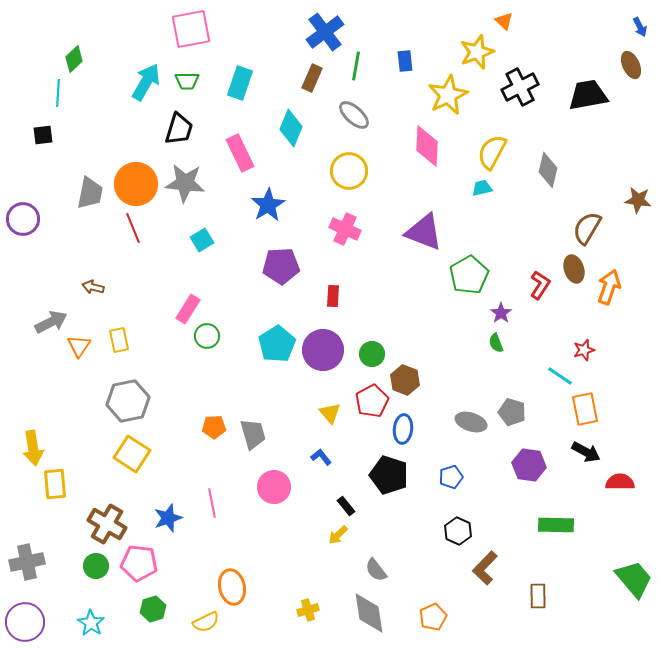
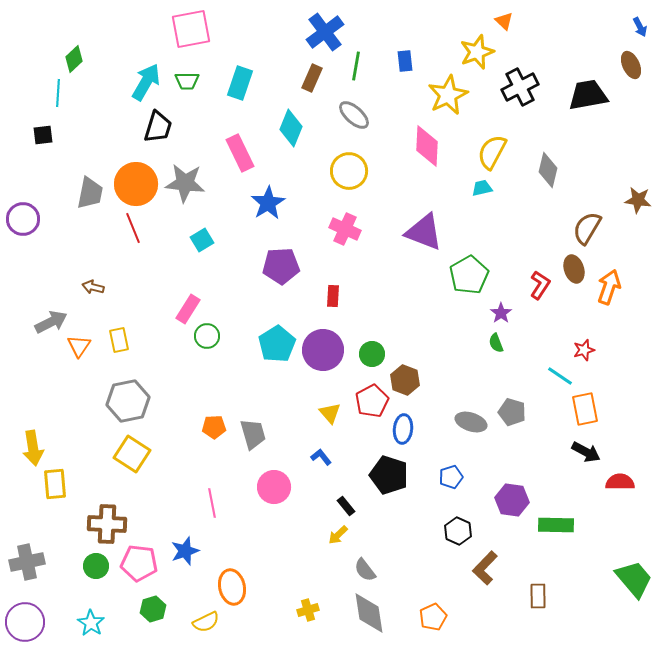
black trapezoid at (179, 129): moved 21 px left, 2 px up
blue star at (268, 205): moved 2 px up
purple hexagon at (529, 465): moved 17 px left, 35 px down
blue star at (168, 518): moved 17 px right, 33 px down
brown cross at (107, 524): rotated 27 degrees counterclockwise
gray semicircle at (376, 570): moved 11 px left
